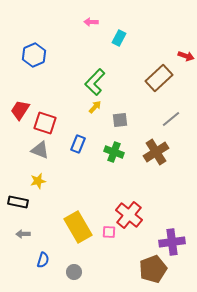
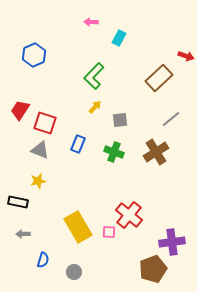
green L-shape: moved 1 px left, 6 px up
